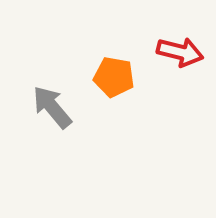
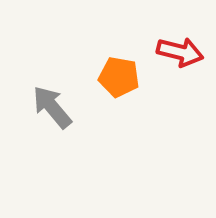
orange pentagon: moved 5 px right
